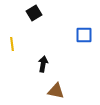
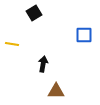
yellow line: rotated 72 degrees counterclockwise
brown triangle: rotated 12 degrees counterclockwise
